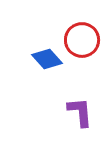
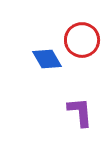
blue diamond: rotated 12 degrees clockwise
